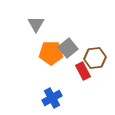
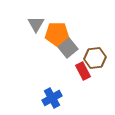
orange pentagon: moved 6 px right, 19 px up
